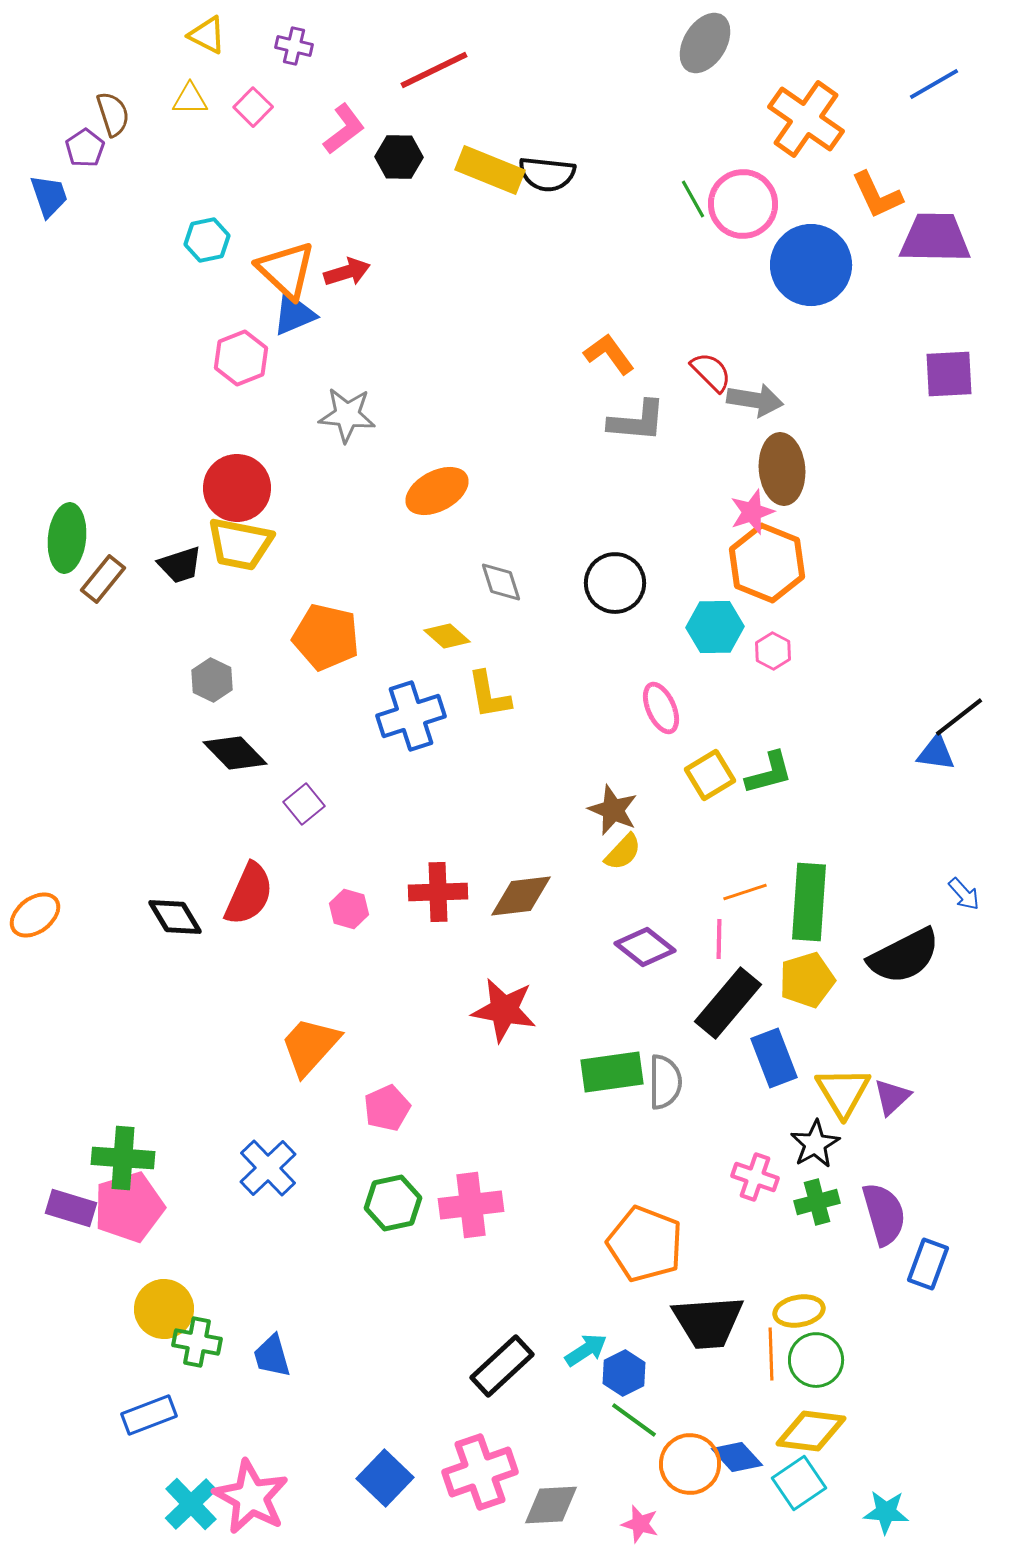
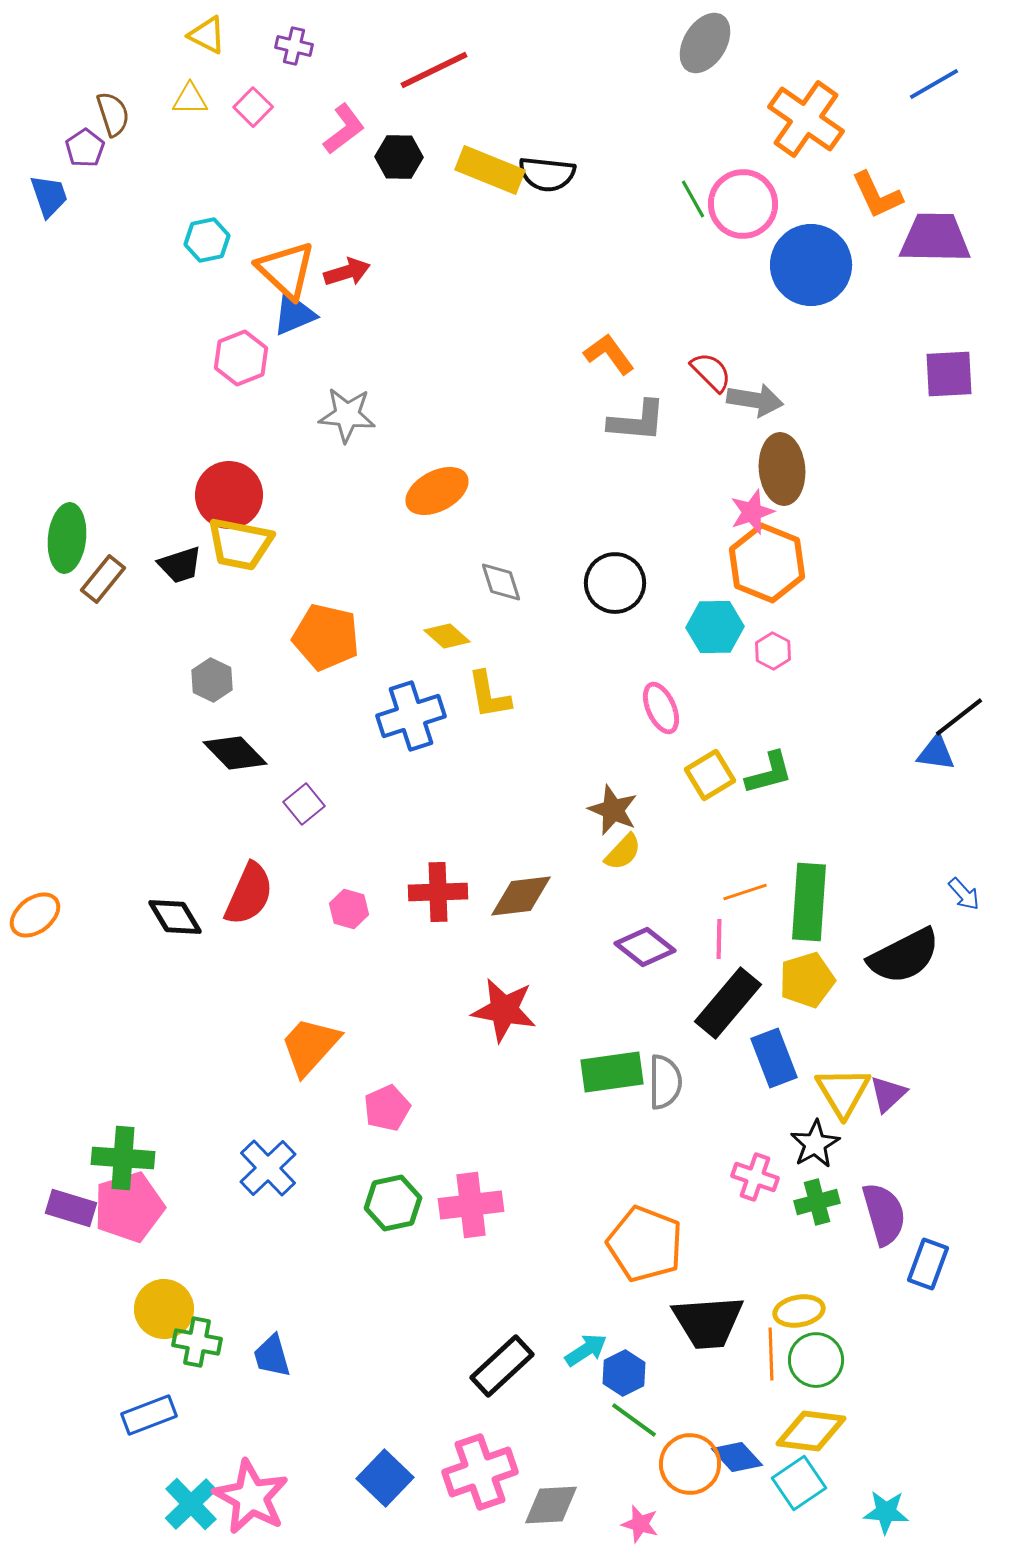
red circle at (237, 488): moved 8 px left, 7 px down
purple triangle at (892, 1097): moved 4 px left, 3 px up
